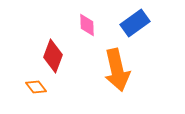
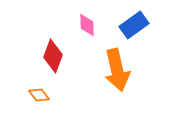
blue rectangle: moved 1 px left, 2 px down
orange diamond: moved 3 px right, 8 px down
